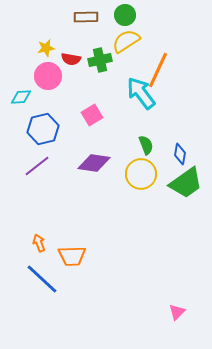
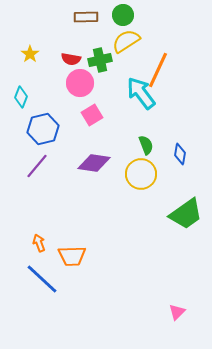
green circle: moved 2 px left
yellow star: moved 16 px left, 6 px down; rotated 24 degrees counterclockwise
pink circle: moved 32 px right, 7 px down
cyan diamond: rotated 65 degrees counterclockwise
purple line: rotated 12 degrees counterclockwise
green trapezoid: moved 31 px down
